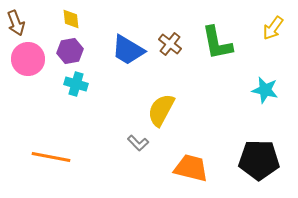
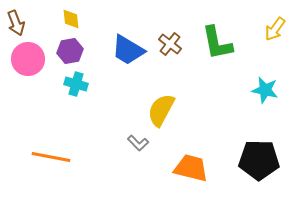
yellow arrow: moved 2 px right, 1 px down
